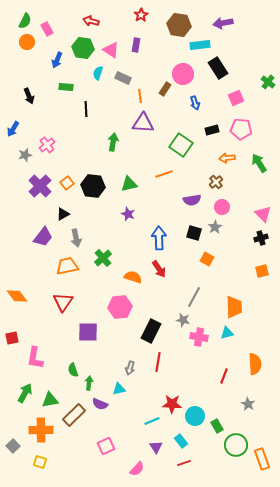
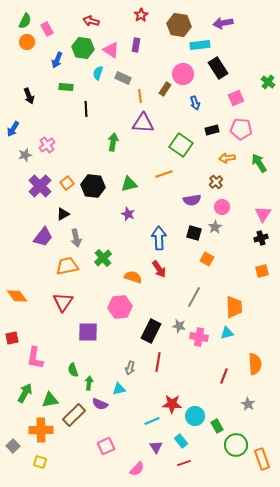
pink triangle at (263, 214): rotated 18 degrees clockwise
gray star at (183, 320): moved 4 px left, 6 px down
